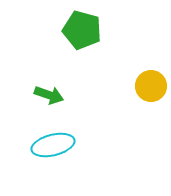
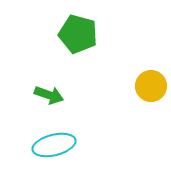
green pentagon: moved 4 px left, 4 px down
cyan ellipse: moved 1 px right
